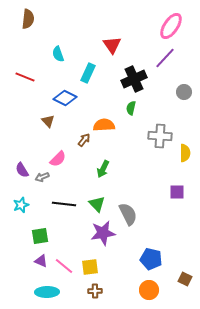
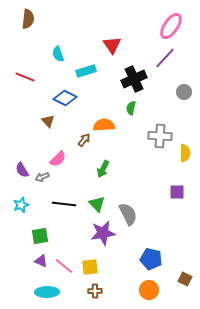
cyan rectangle: moved 2 px left, 2 px up; rotated 48 degrees clockwise
